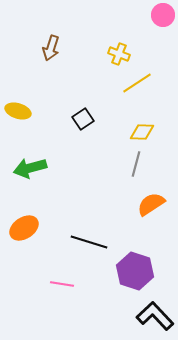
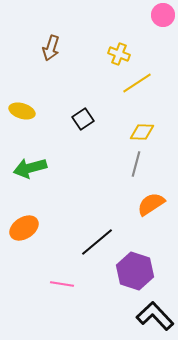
yellow ellipse: moved 4 px right
black line: moved 8 px right; rotated 57 degrees counterclockwise
